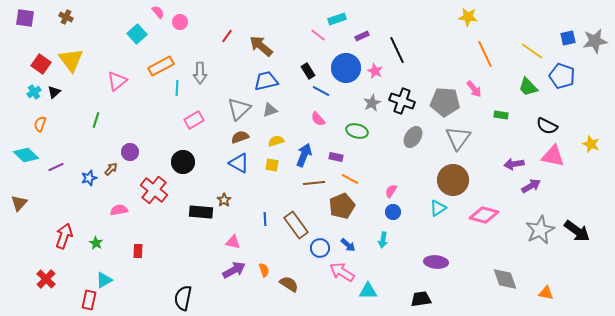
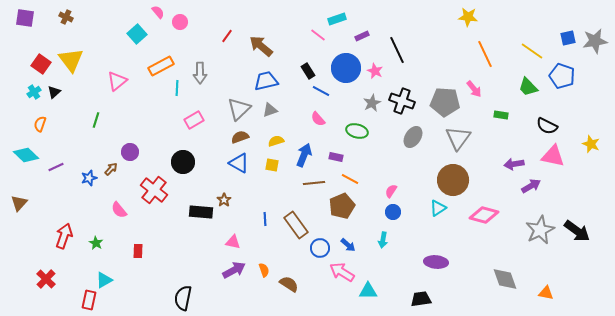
pink semicircle at (119, 210): rotated 120 degrees counterclockwise
